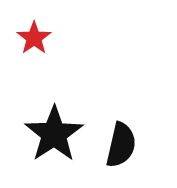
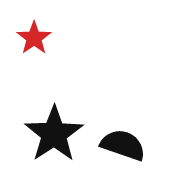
black semicircle: moved 2 px right; rotated 84 degrees counterclockwise
